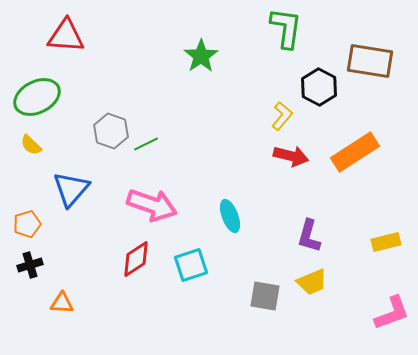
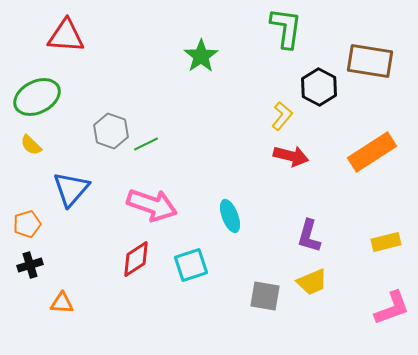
orange rectangle: moved 17 px right
pink L-shape: moved 5 px up
